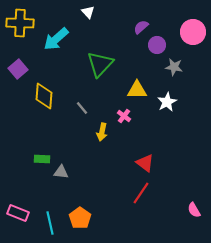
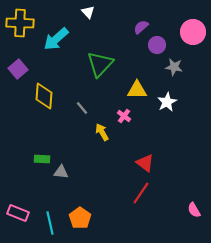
yellow arrow: rotated 138 degrees clockwise
